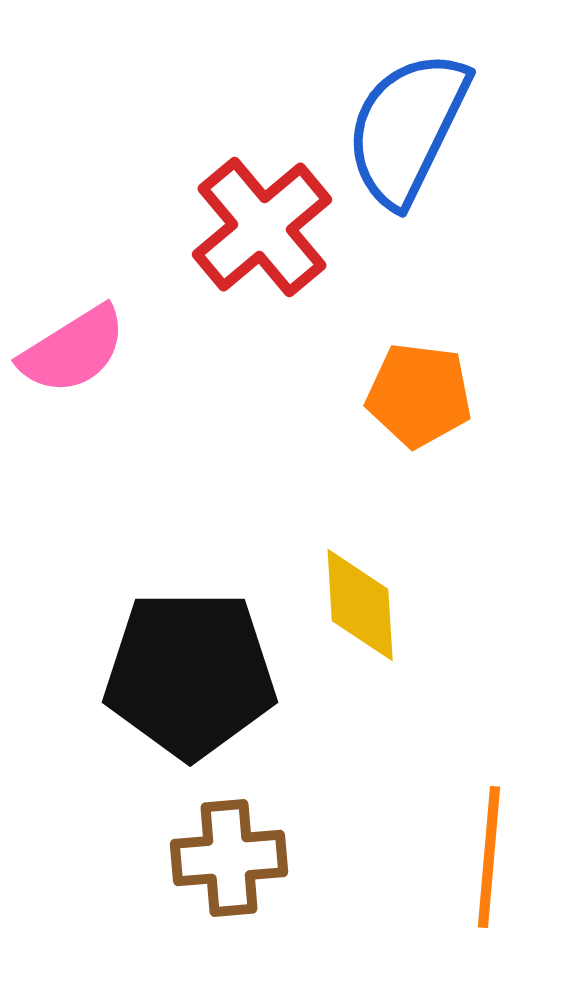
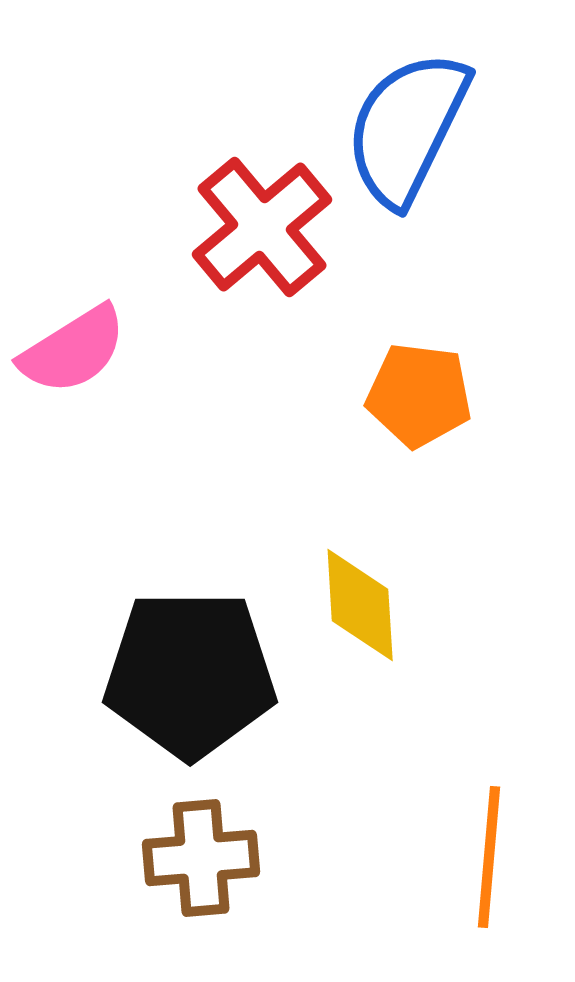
brown cross: moved 28 px left
